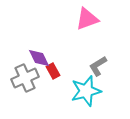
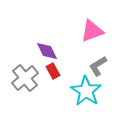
pink triangle: moved 5 px right, 12 px down
purple diamond: moved 8 px right, 7 px up
gray cross: rotated 16 degrees counterclockwise
cyan star: rotated 24 degrees counterclockwise
